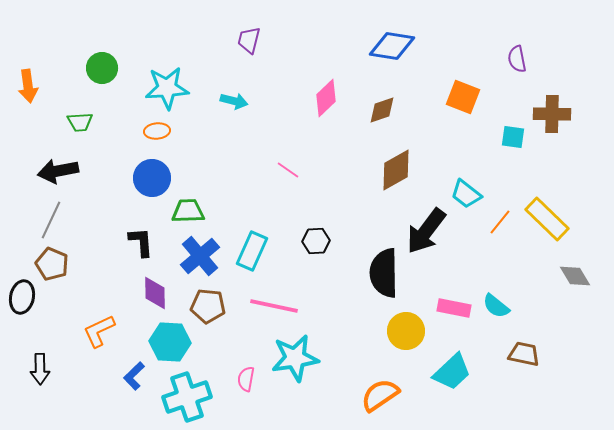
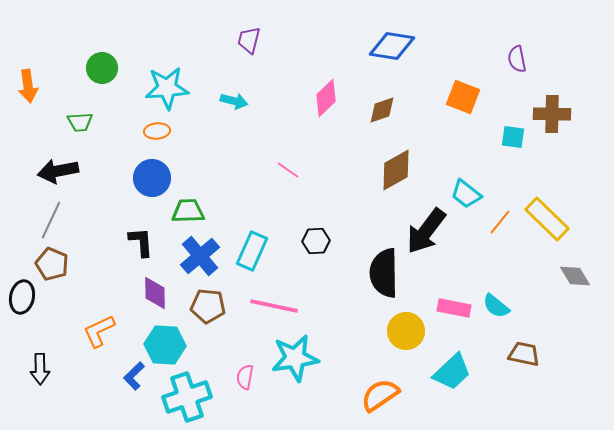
cyan hexagon at (170, 342): moved 5 px left, 3 px down
pink semicircle at (246, 379): moved 1 px left, 2 px up
